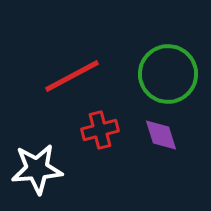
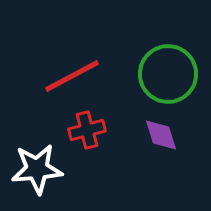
red cross: moved 13 px left
